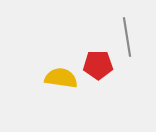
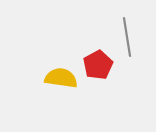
red pentagon: rotated 28 degrees counterclockwise
